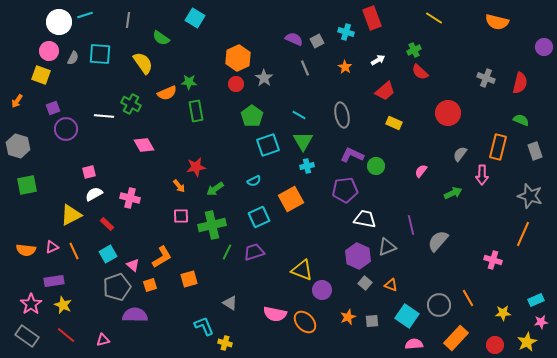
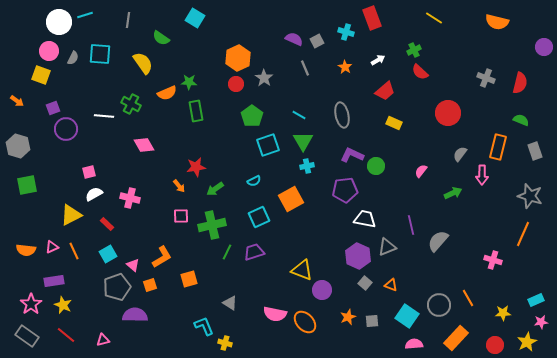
orange arrow at (17, 101): rotated 88 degrees counterclockwise
